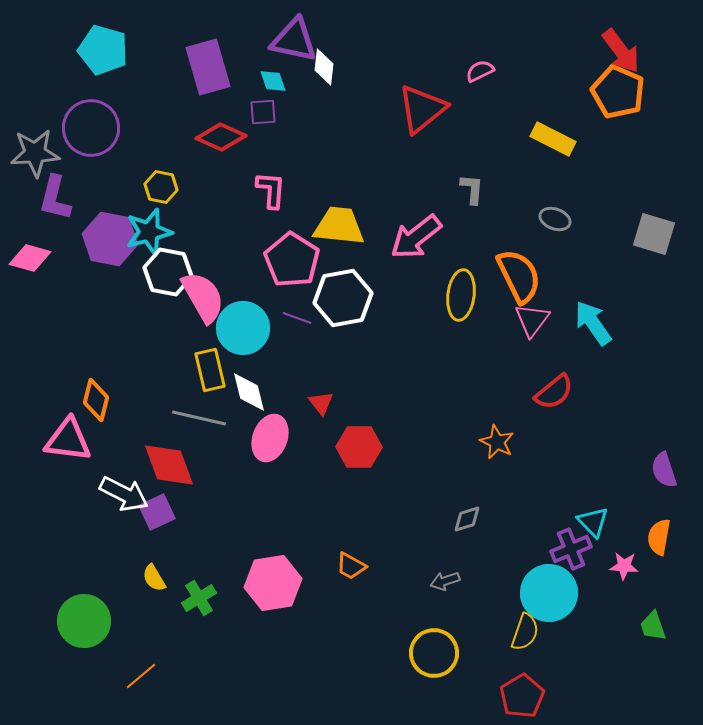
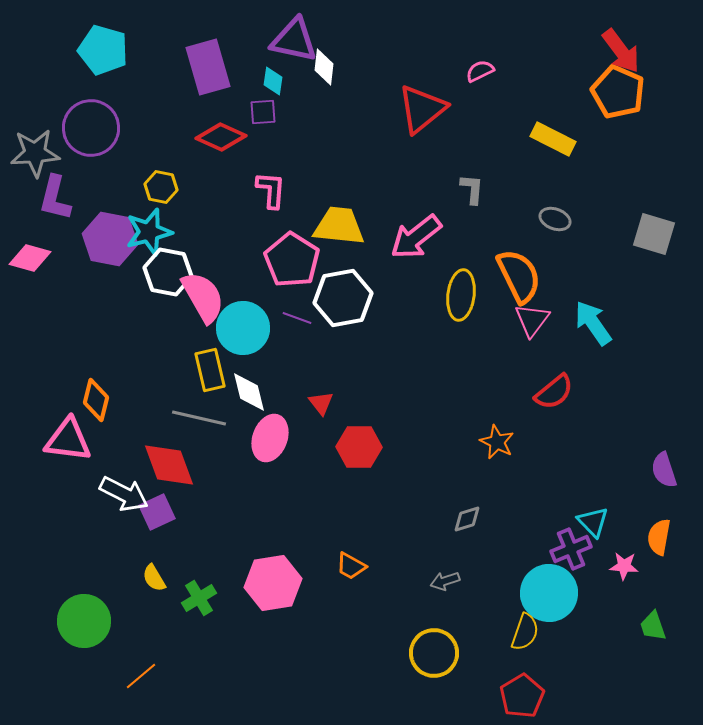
cyan diamond at (273, 81): rotated 28 degrees clockwise
